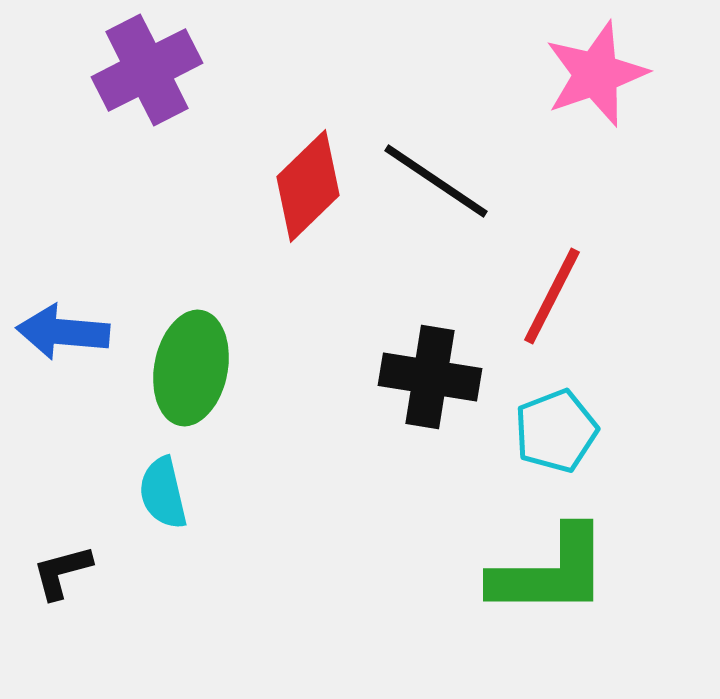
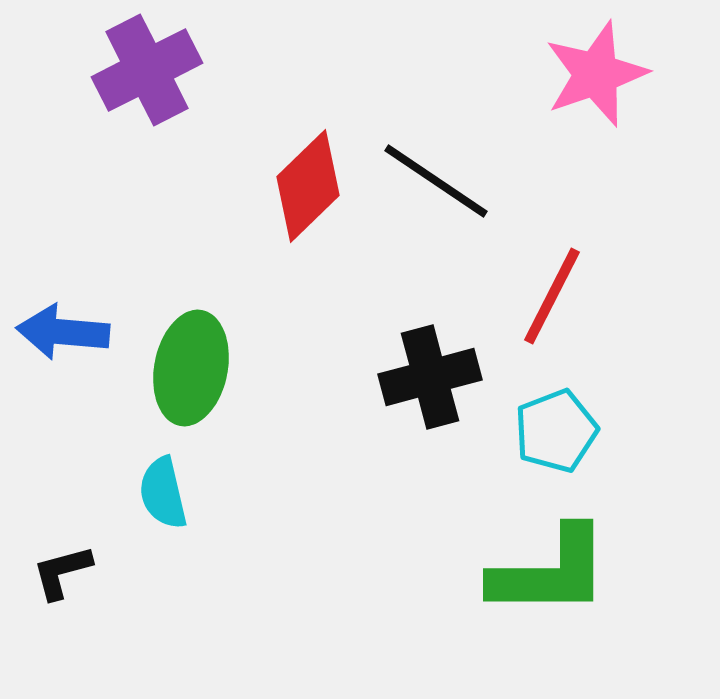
black cross: rotated 24 degrees counterclockwise
